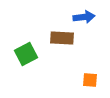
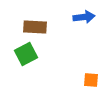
brown rectangle: moved 27 px left, 11 px up
orange square: moved 1 px right
